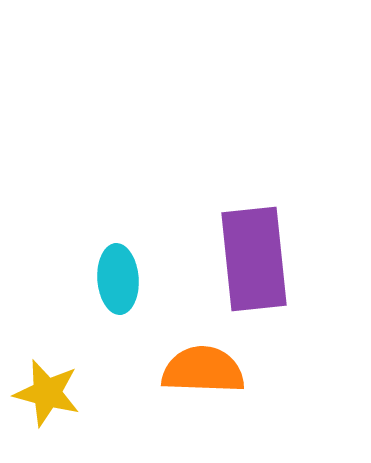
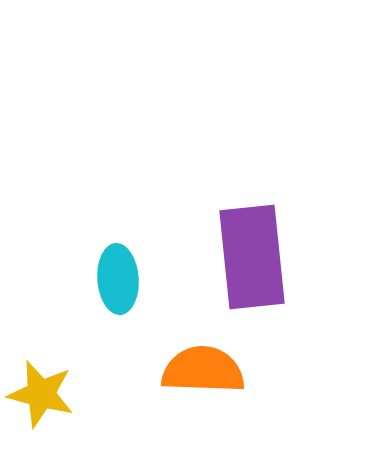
purple rectangle: moved 2 px left, 2 px up
yellow star: moved 6 px left, 1 px down
